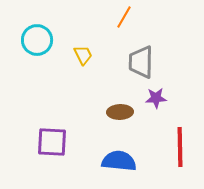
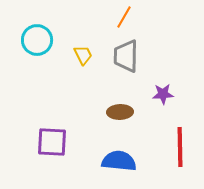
gray trapezoid: moved 15 px left, 6 px up
purple star: moved 7 px right, 4 px up
